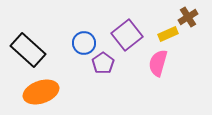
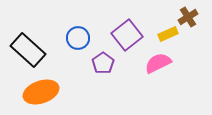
blue circle: moved 6 px left, 5 px up
pink semicircle: rotated 48 degrees clockwise
